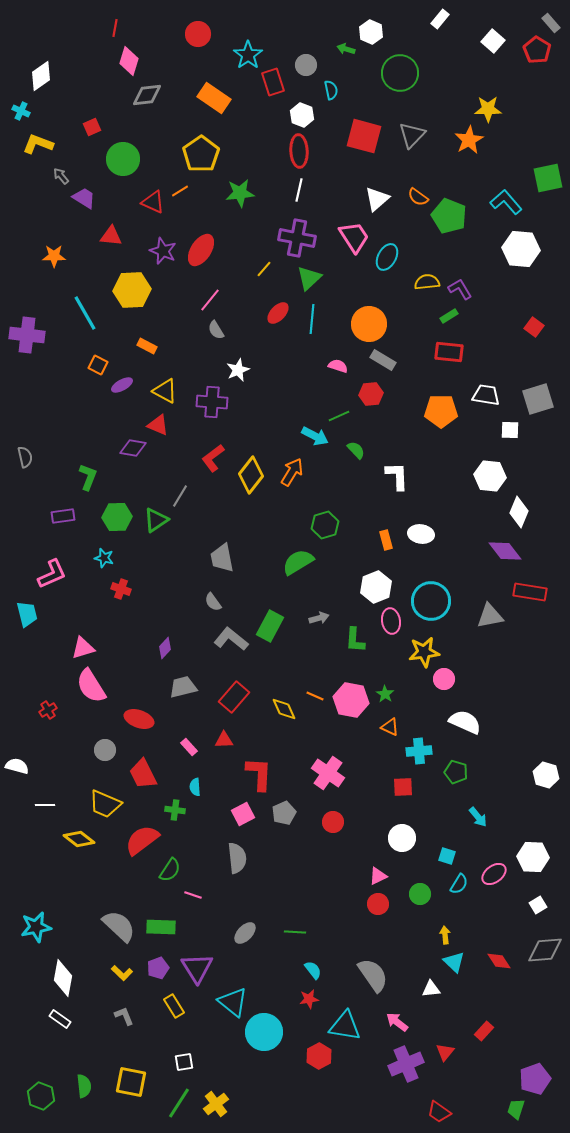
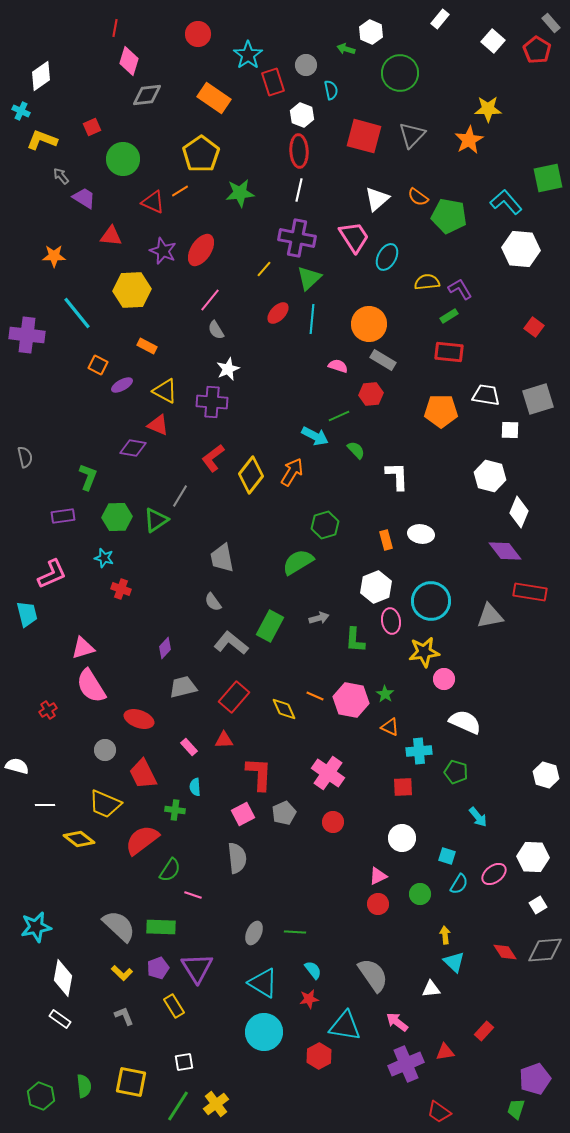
yellow L-shape at (38, 144): moved 4 px right, 4 px up
green pentagon at (449, 216): rotated 12 degrees counterclockwise
cyan line at (85, 313): moved 8 px left; rotated 9 degrees counterclockwise
white star at (238, 370): moved 10 px left, 1 px up
white hexagon at (490, 476): rotated 8 degrees clockwise
gray L-shape at (231, 639): moved 4 px down
gray ellipse at (245, 933): moved 9 px right; rotated 20 degrees counterclockwise
red diamond at (499, 961): moved 6 px right, 9 px up
cyan triangle at (233, 1002): moved 30 px right, 19 px up; rotated 8 degrees counterclockwise
red triangle at (445, 1052): rotated 42 degrees clockwise
green line at (179, 1103): moved 1 px left, 3 px down
